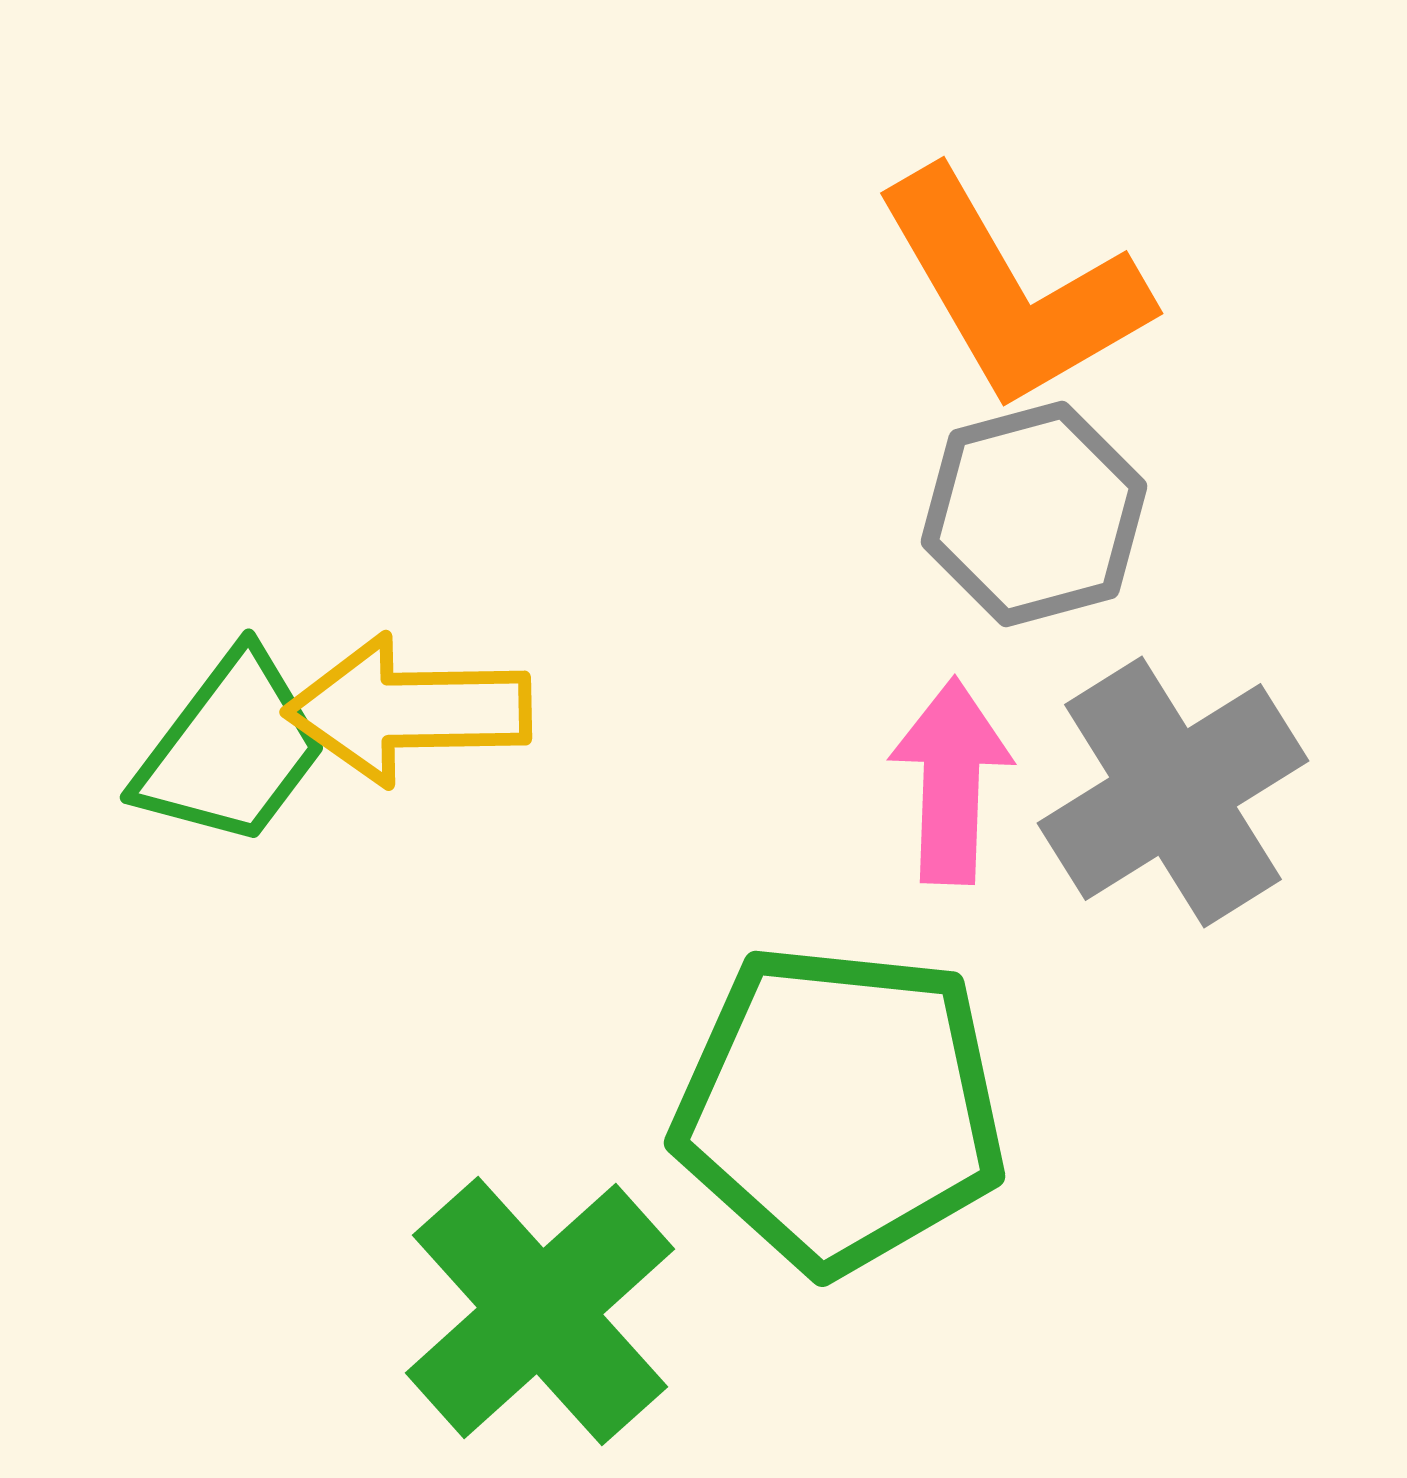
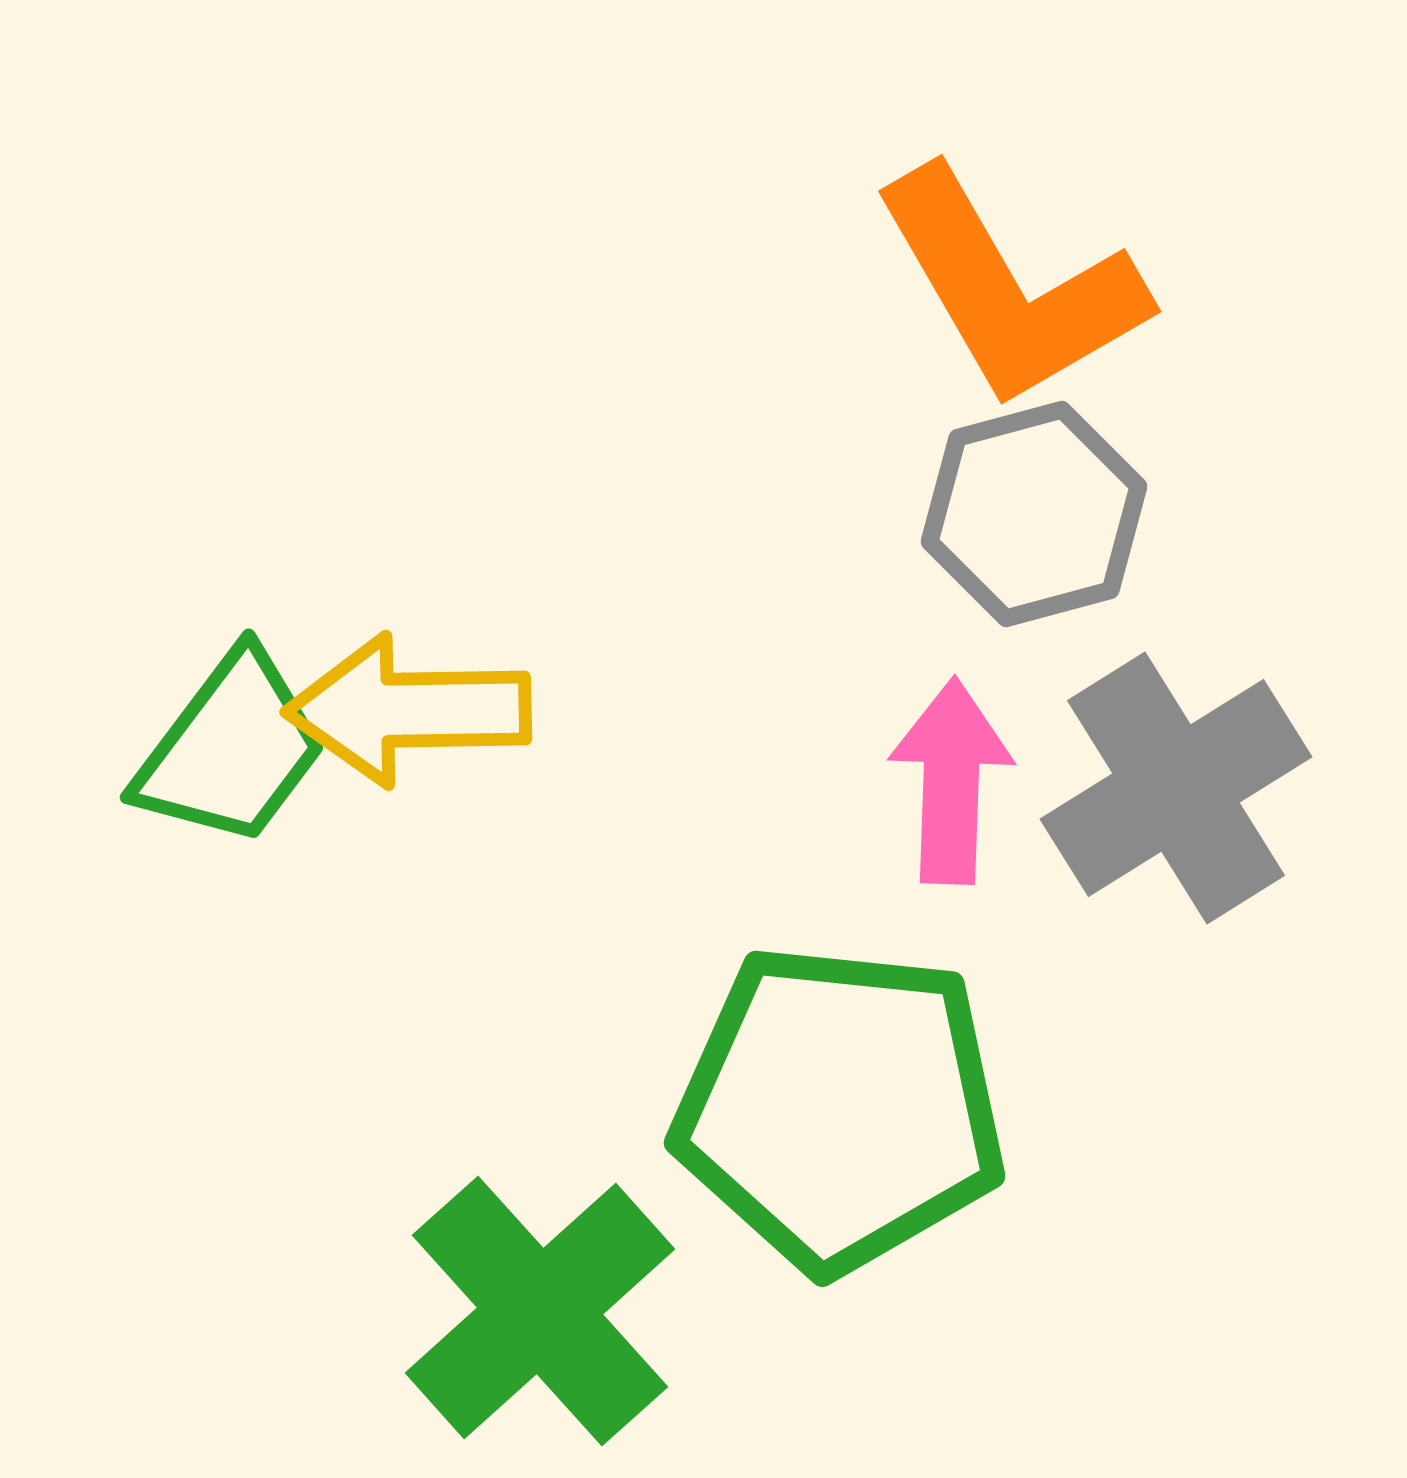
orange L-shape: moved 2 px left, 2 px up
gray cross: moved 3 px right, 4 px up
